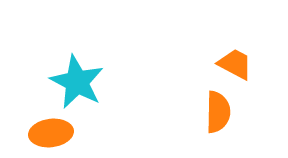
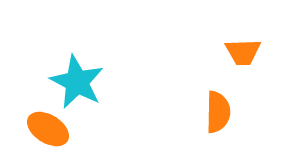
orange trapezoid: moved 8 px right, 12 px up; rotated 150 degrees clockwise
orange ellipse: moved 3 px left, 4 px up; rotated 39 degrees clockwise
